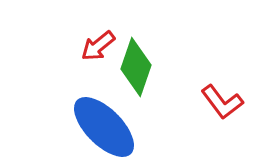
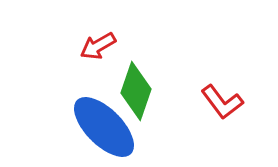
red arrow: rotated 9 degrees clockwise
green diamond: moved 24 px down
